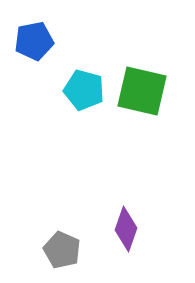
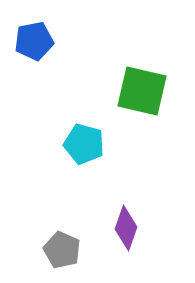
cyan pentagon: moved 54 px down
purple diamond: moved 1 px up
